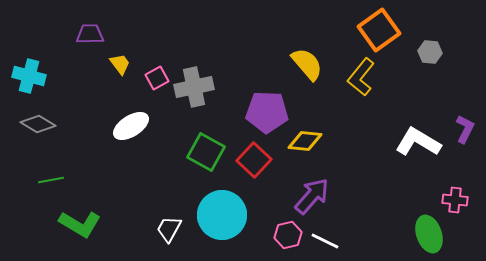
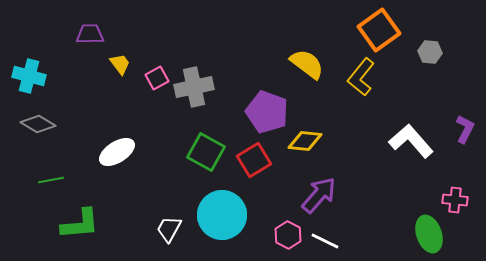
yellow semicircle: rotated 12 degrees counterclockwise
purple pentagon: rotated 18 degrees clockwise
white ellipse: moved 14 px left, 26 px down
white L-shape: moved 7 px left, 1 px up; rotated 18 degrees clockwise
red square: rotated 16 degrees clockwise
purple arrow: moved 7 px right, 1 px up
green L-shape: rotated 36 degrees counterclockwise
pink hexagon: rotated 20 degrees counterclockwise
